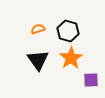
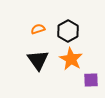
black hexagon: rotated 15 degrees clockwise
orange star: moved 1 px down; rotated 10 degrees counterclockwise
